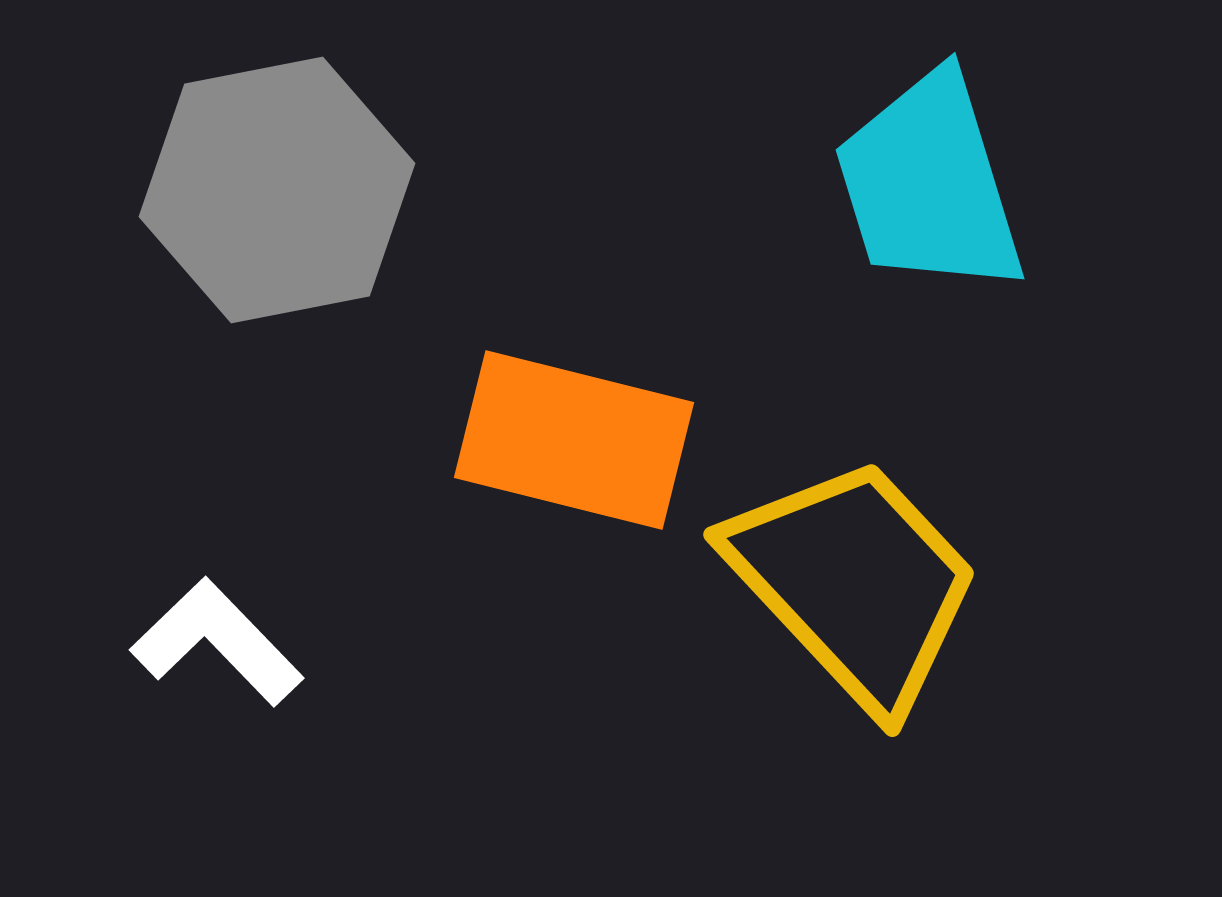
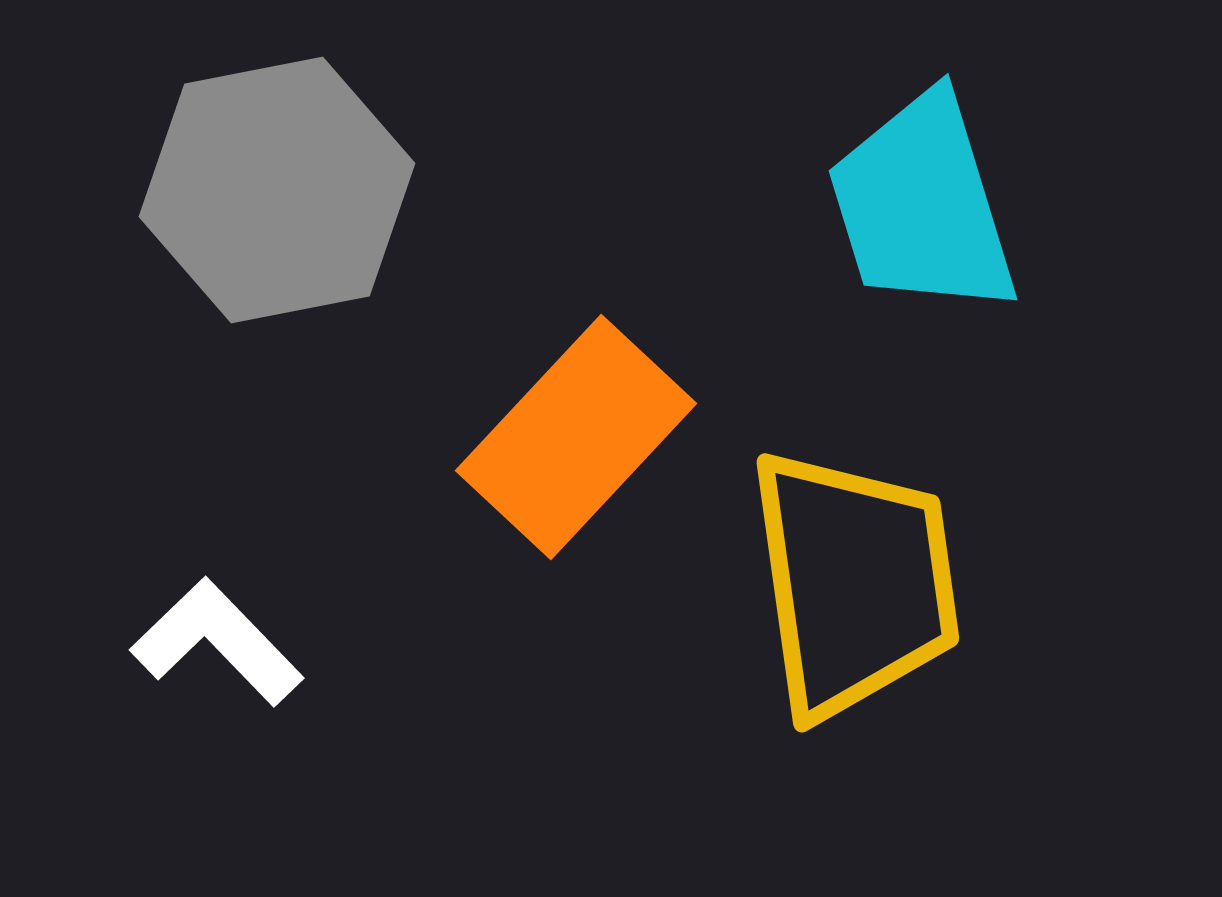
cyan trapezoid: moved 7 px left, 21 px down
orange rectangle: moved 2 px right, 3 px up; rotated 61 degrees counterclockwise
yellow trapezoid: rotated 35 degrees clockwise
